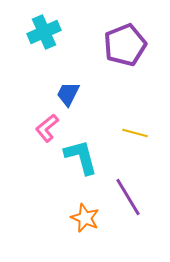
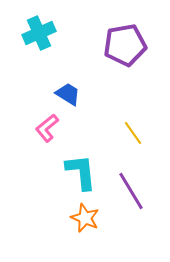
cyan cross: moved 5 px left, 1 px down
purple pentagon: rotated 12 degrees clockwise
blue trapezoid: rotated 96 degrees clockwise
yellow line: moved 2 px left; rotated 40 degrees clockwise
cyan L-shape: moved 15 px down; rotated 9 degrees clockwise
purple line: moved 3 px right, 6 px up
